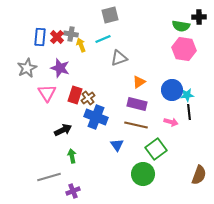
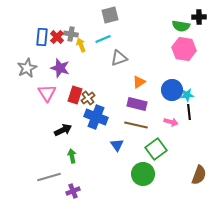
blue rectangle: moved 2 px right
